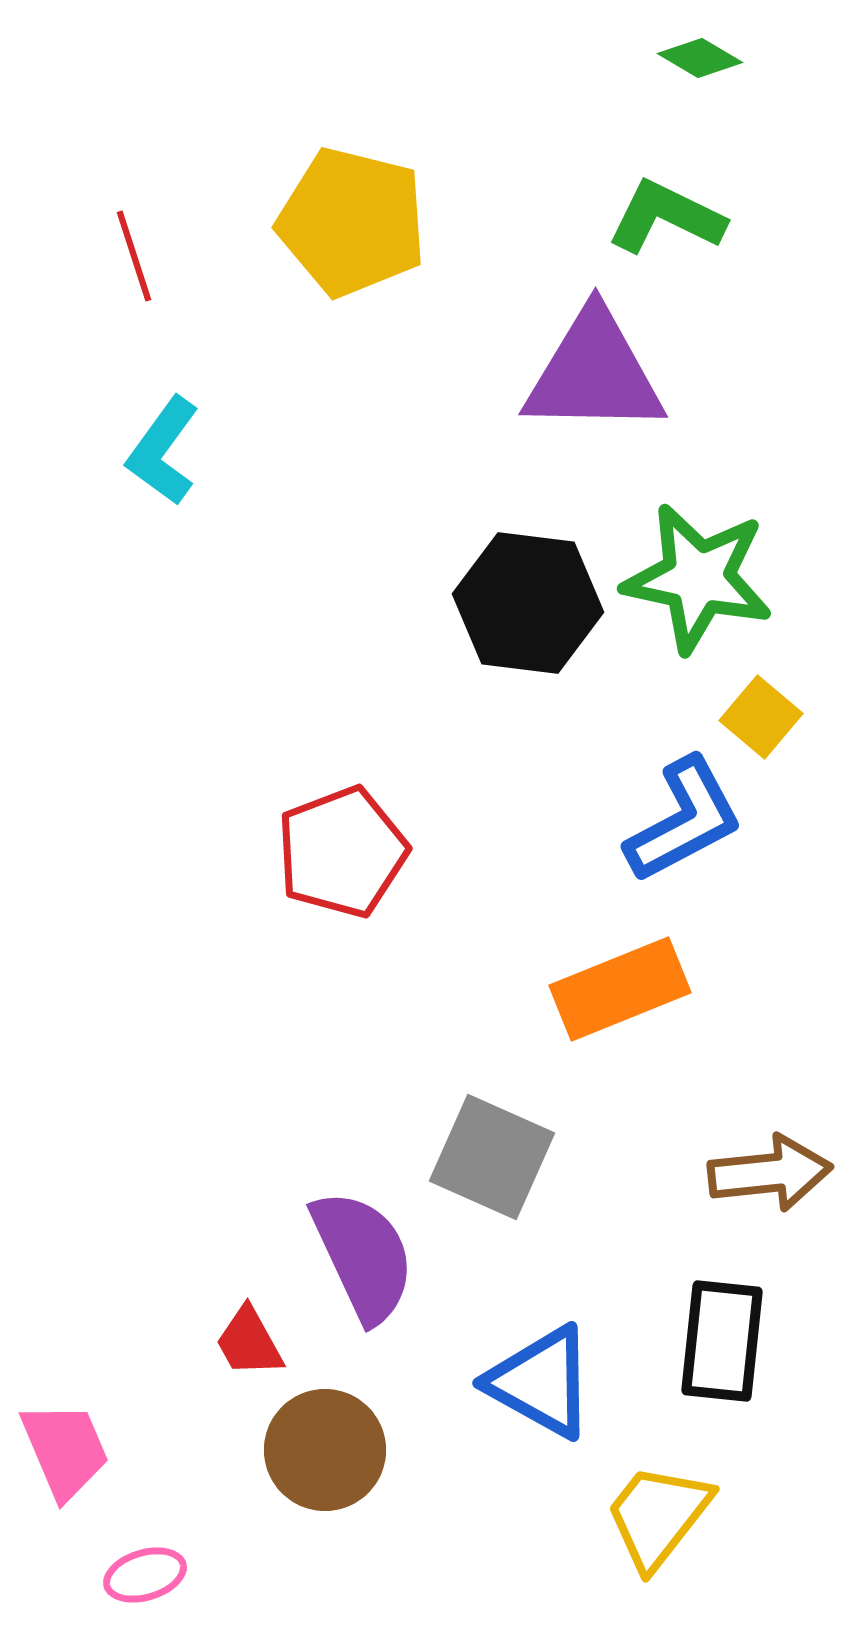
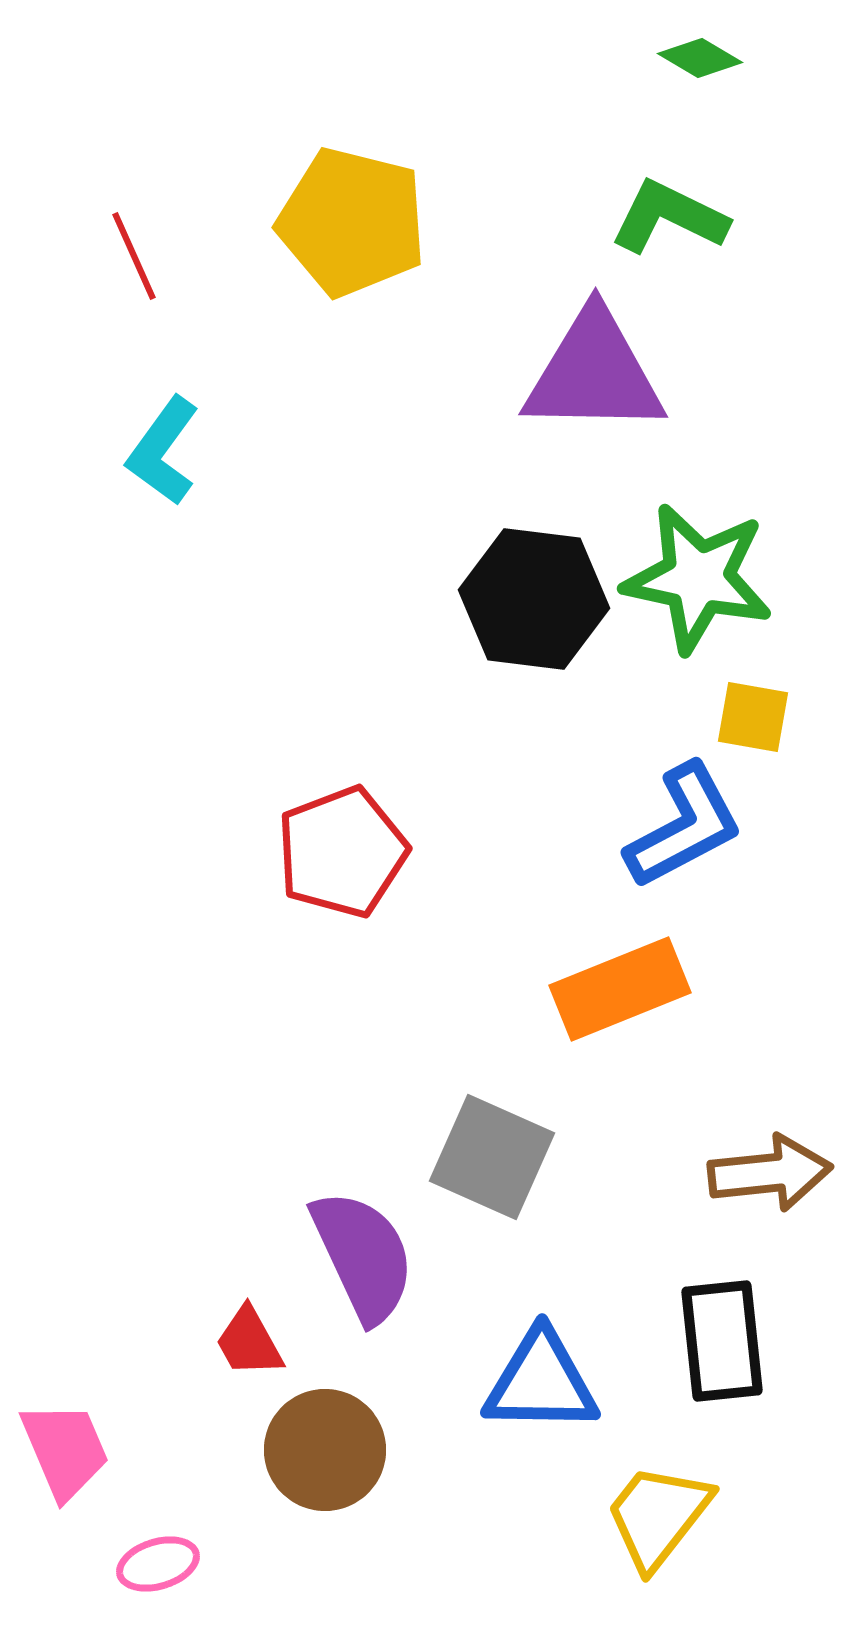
green L-shape: moved 3 px right
red line: rotated 6 degrees counterclockwise
black hexagon: moved 6 px right, 4 px up
yellow square: moved 8 px left; rotated 30 degrees counterclockwise
blue L-shape: moved 6 px down
black rectangle: rotated 12 degrees counterclockwise
blue triangle: rotated 28 degrees counterclockwise
pink ellipse: moved 13 px right, 11 px up
